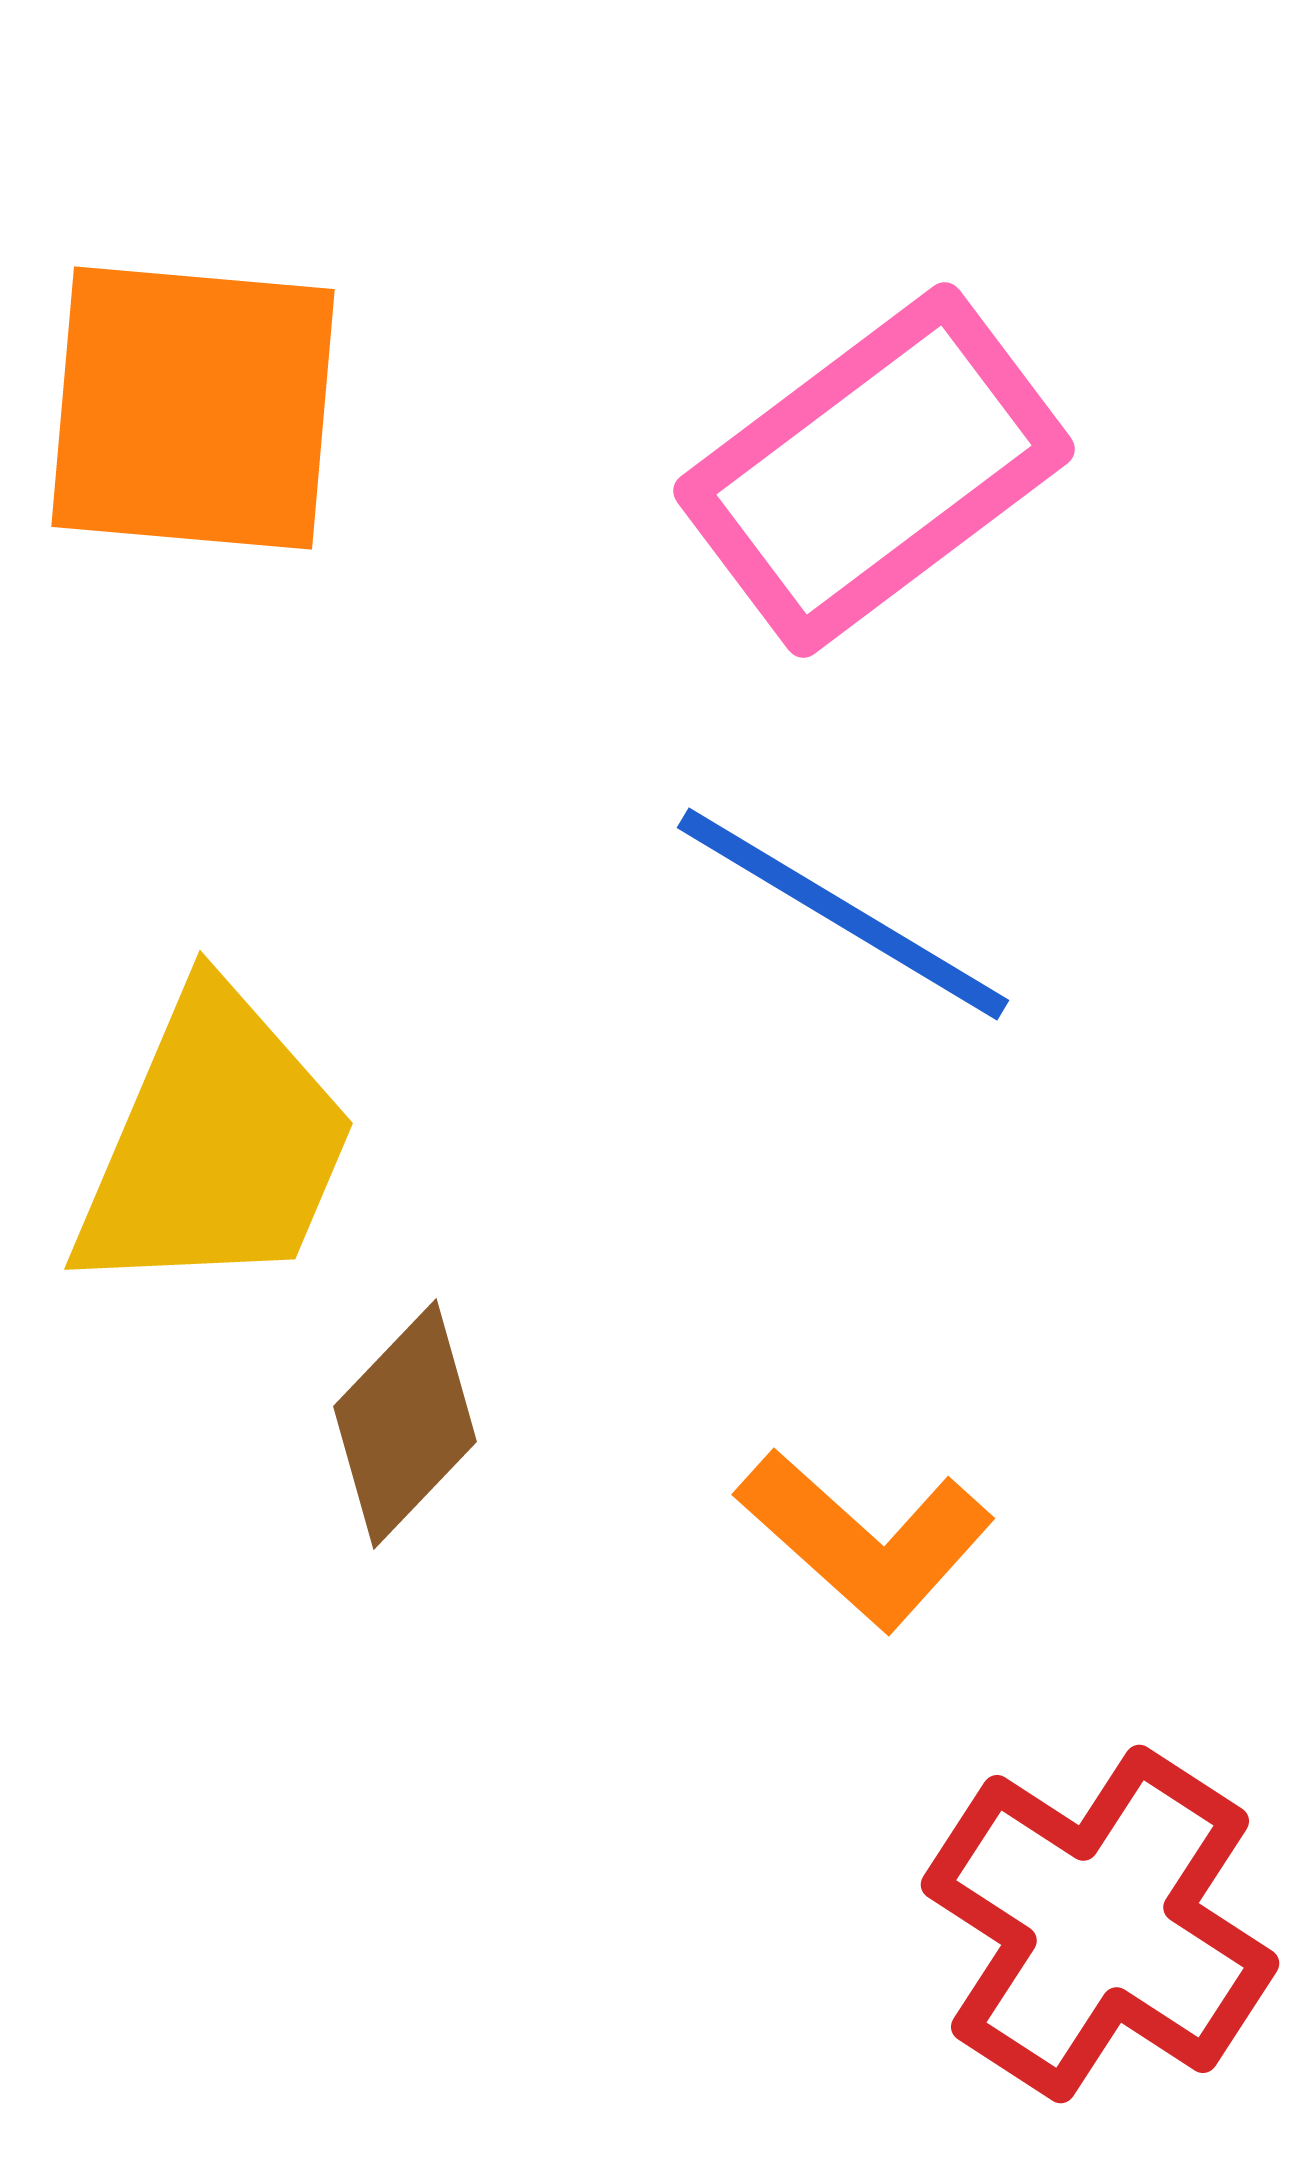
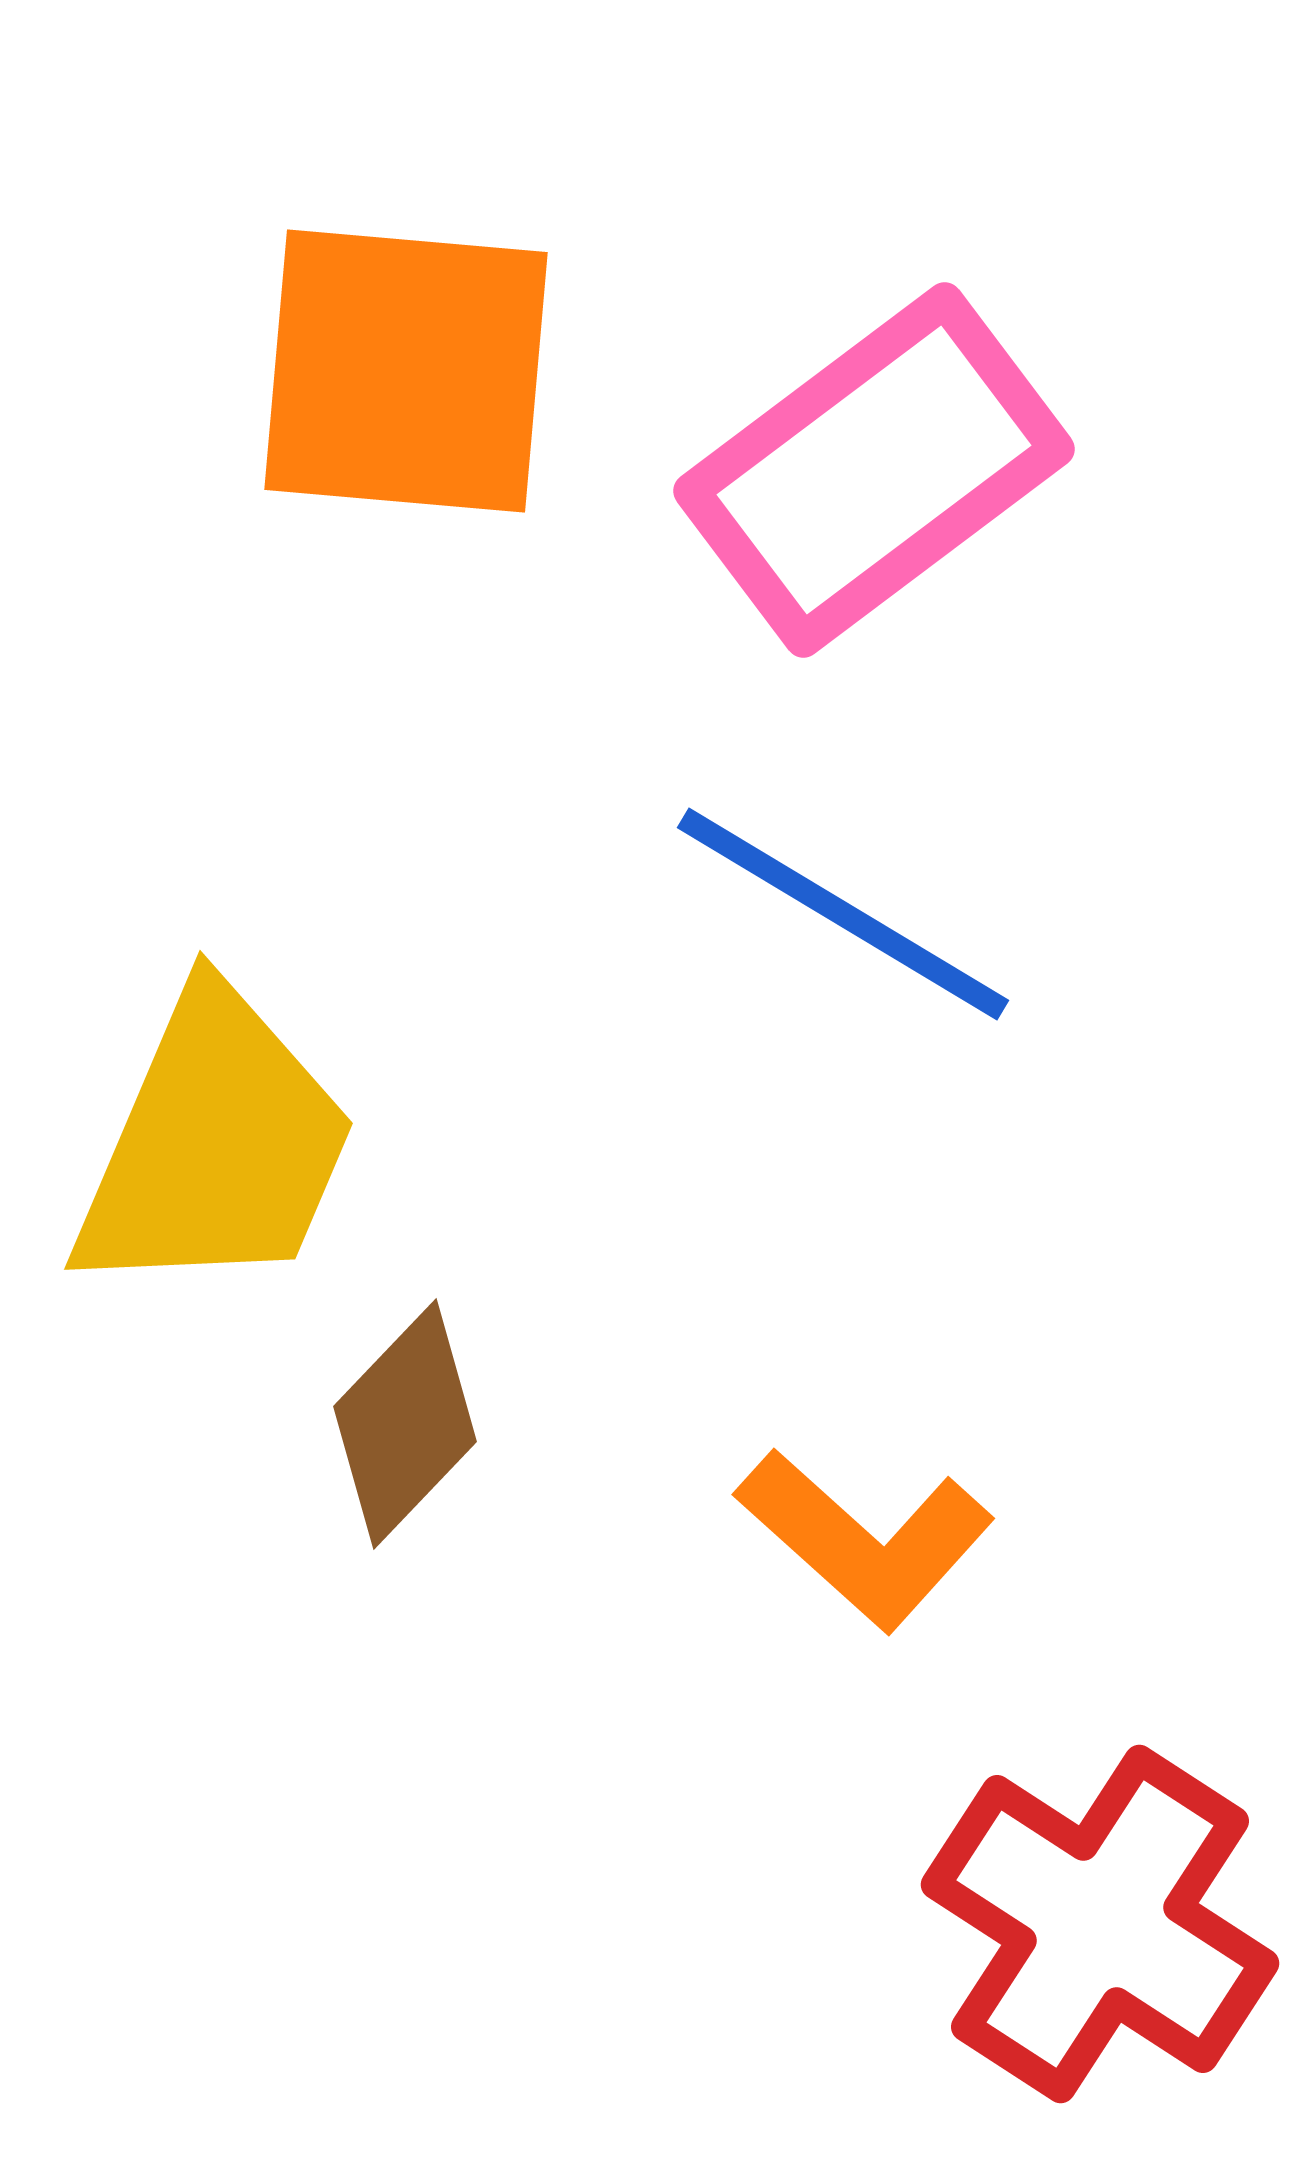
orange square: moved 213 px right, 37 px up
